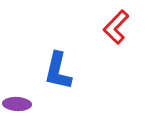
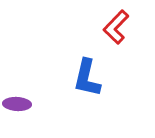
blue L-shape: moved 29 px right, 7 px down
